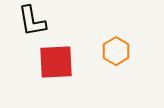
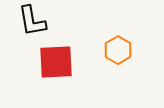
orange hexagon: moved 2 px right, 1 px up
